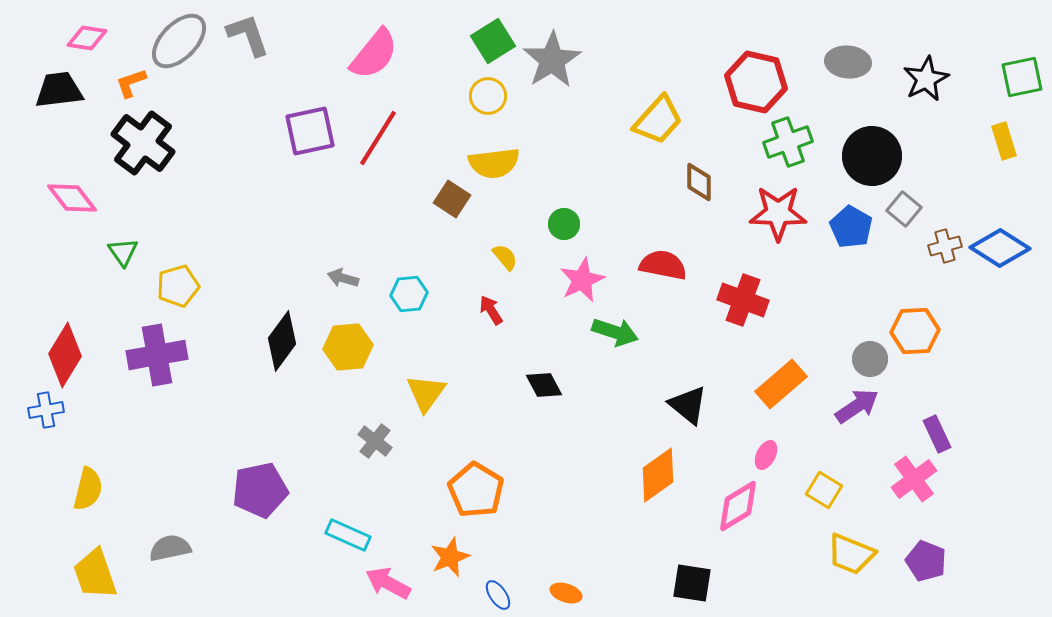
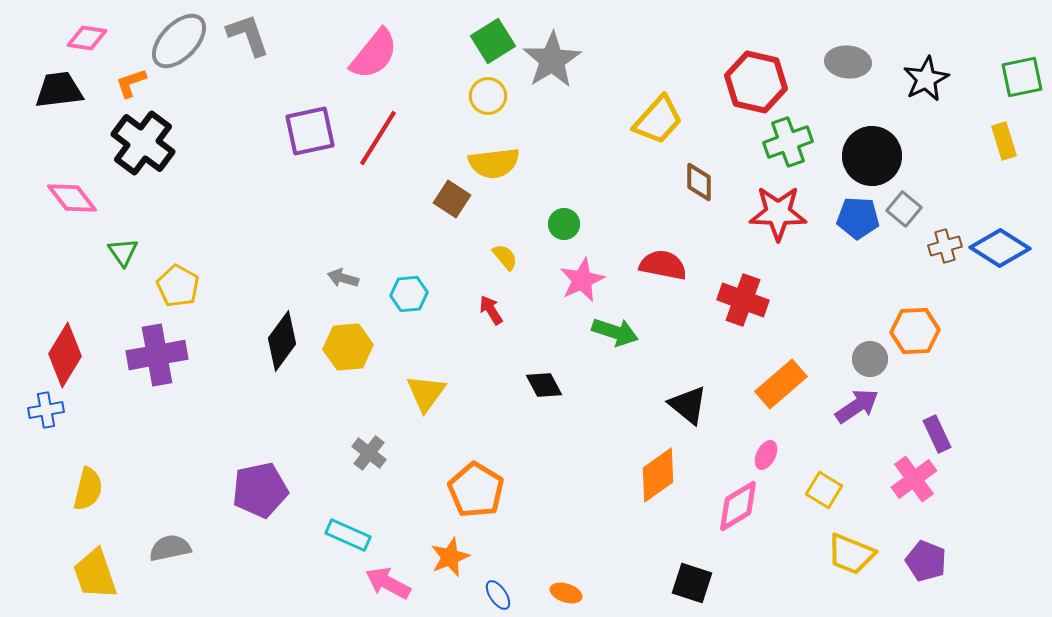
blue pentagon at (851, 227): moved 7 px right, 9 px up; rotated 27 degrees counterclockwise
yellow pentagon at (178, 286): rotated 27 degrees counterclockwise
gray cross at (375, 441): moved 6 px left, 12 px down
black square at (692, 583): rotated 9 degrees clockwise
